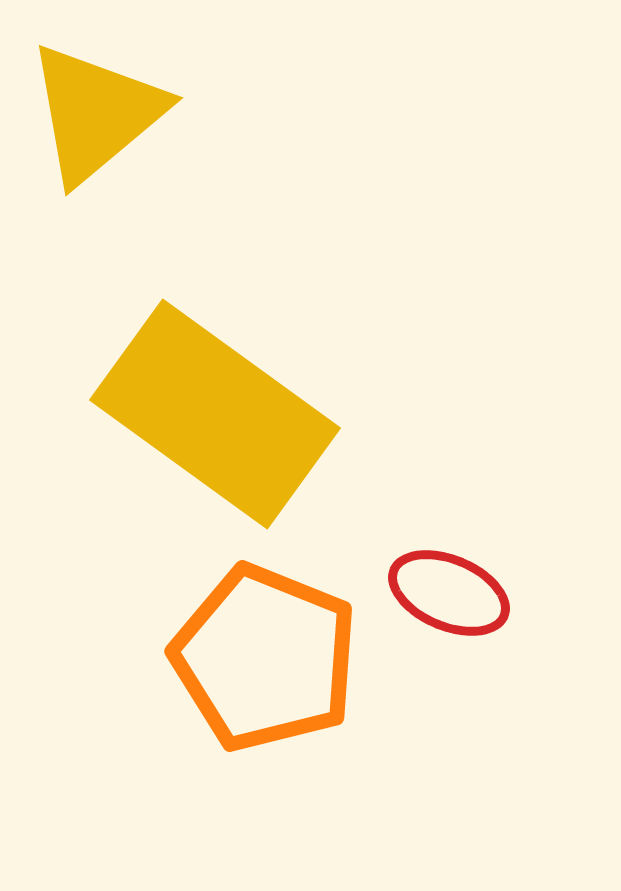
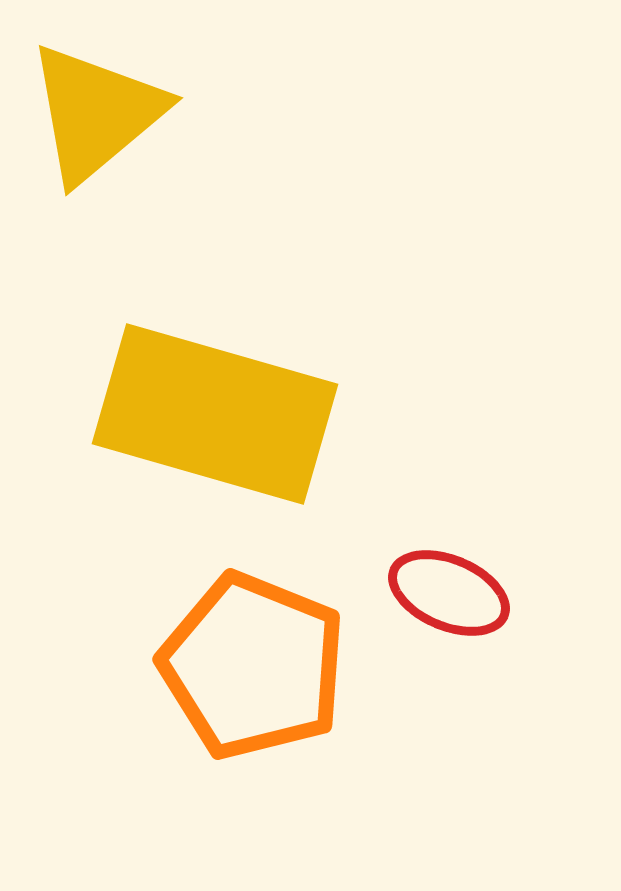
yellow rectangle: rotated 20 degrees counterclockwise
orange pentagon: moved 12 px left, 8 px down
